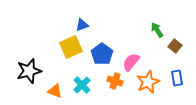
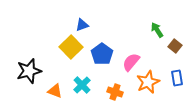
yellow square: rotated 20 degrees counterclockwise
orange cross: moved 11 px down
